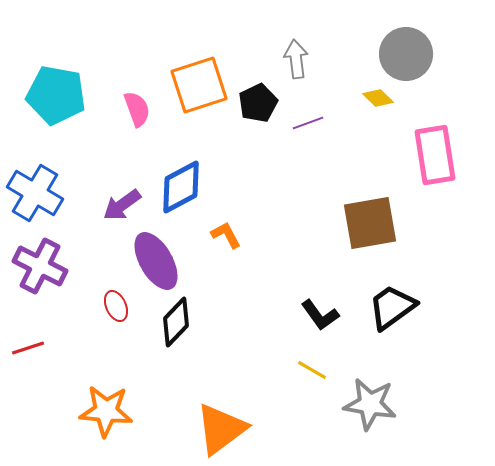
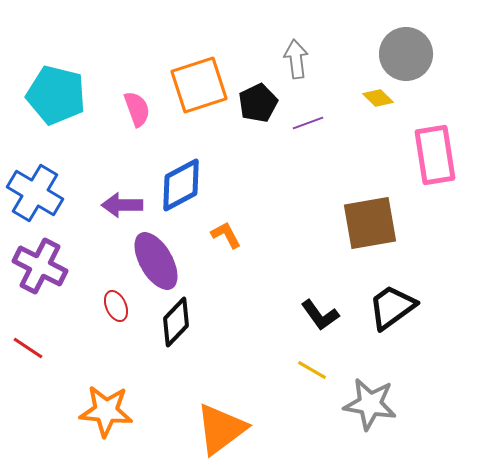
cyan pentagon: rotated 4 degrees clockwise
blue diamond: moved 2 px up
purple arrow: rotated 36 degrees clockwise
red line: rotated 52 degrees clockwise
